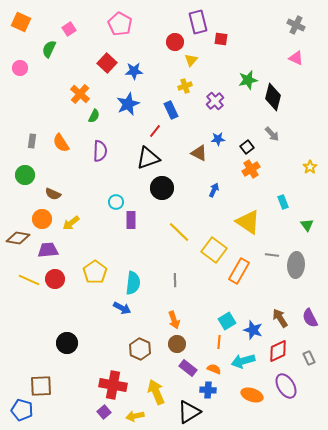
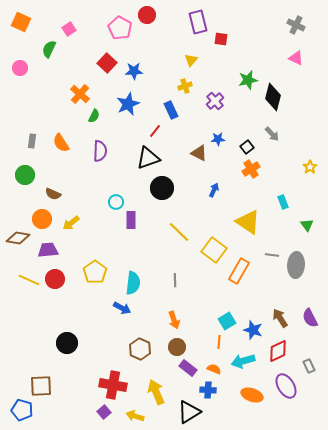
pink pentagon at (120, 24): moved 4 px down
red circle at (175, 42): moved 28 px left, 27 px up
brown circle at (177, 344): moved 3 px down
gray rectangle at (309, 358): moved 8 px down
yellow arrow at (135, 416): rotated 30 degrees clockwise
